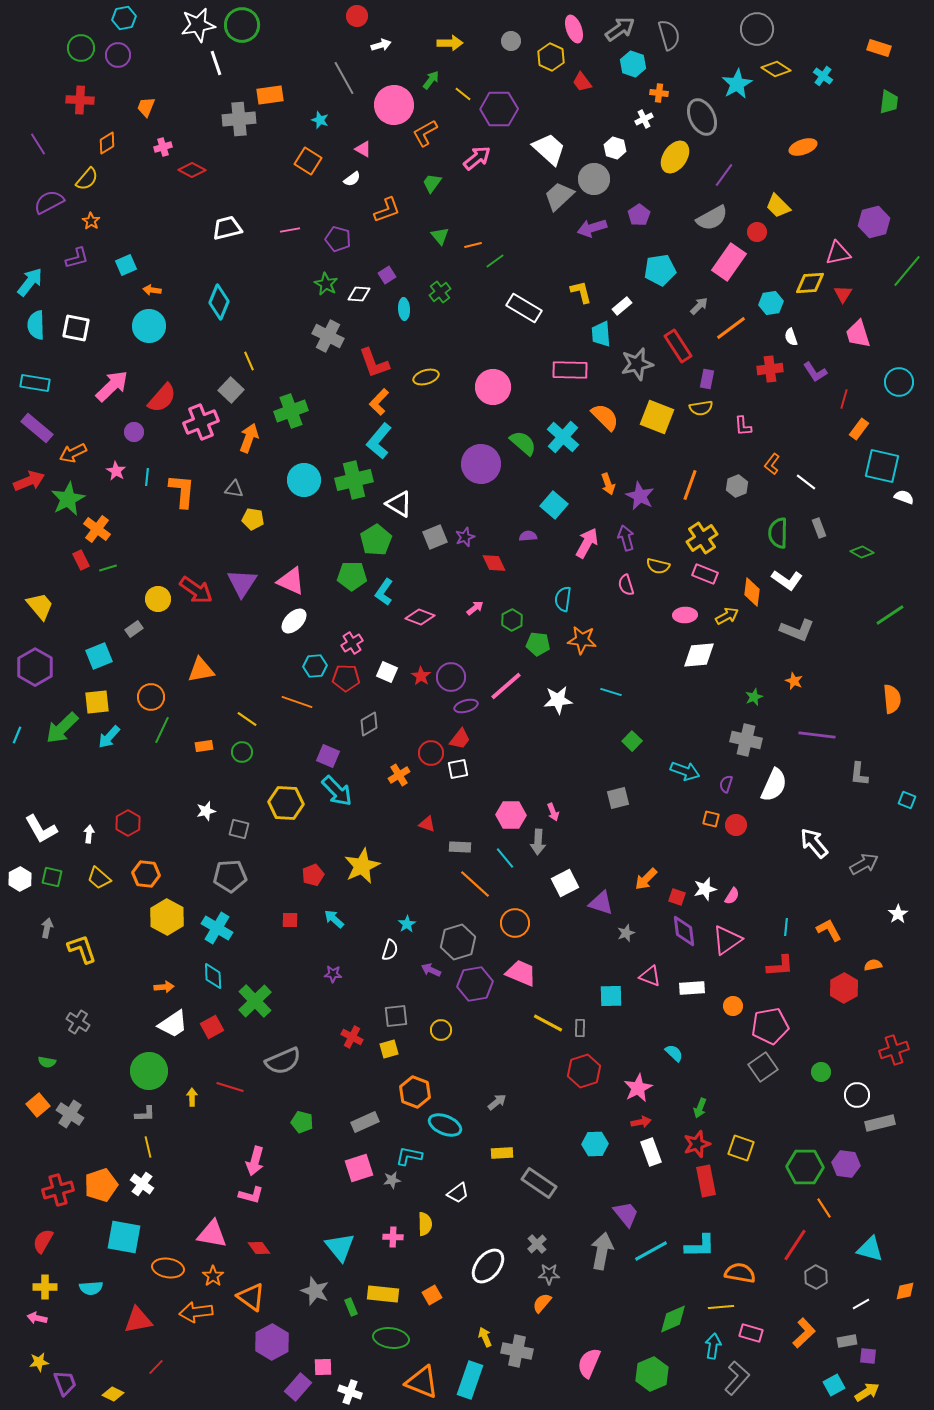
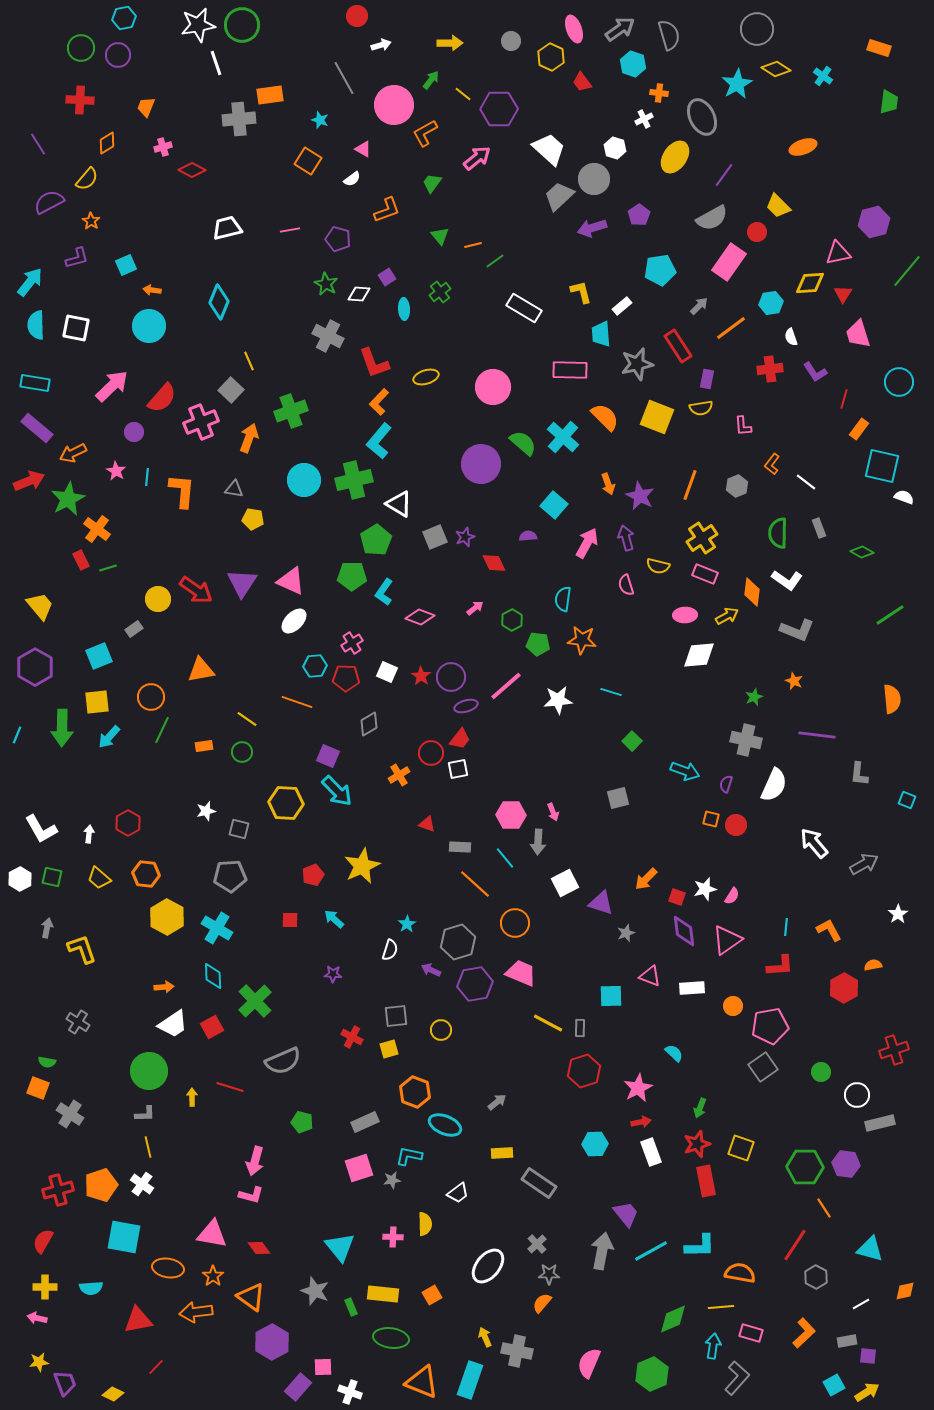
purple square at (387, 275): moved 2 px down
green arrow at (62, 728): rotated 45 degrees counterclockwise
orange square at (38, 1105): moved 17 px up; rotated 30 degrees counterclockwise
